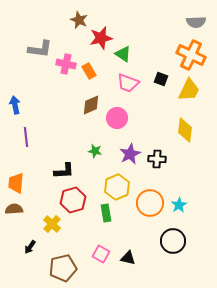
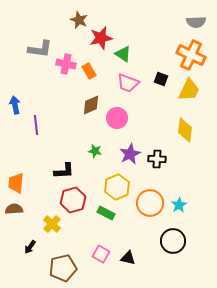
purple line: moved 10 px right, 12 px up
green rectangle: rotated 54 degrees counterclockwise
